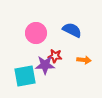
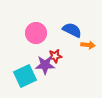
red star: rotated 16 degrees counterclockwise
orange arrow: moved 4 px right, 15 px up
cyan square: rotated 15 degrees counterclockwise
